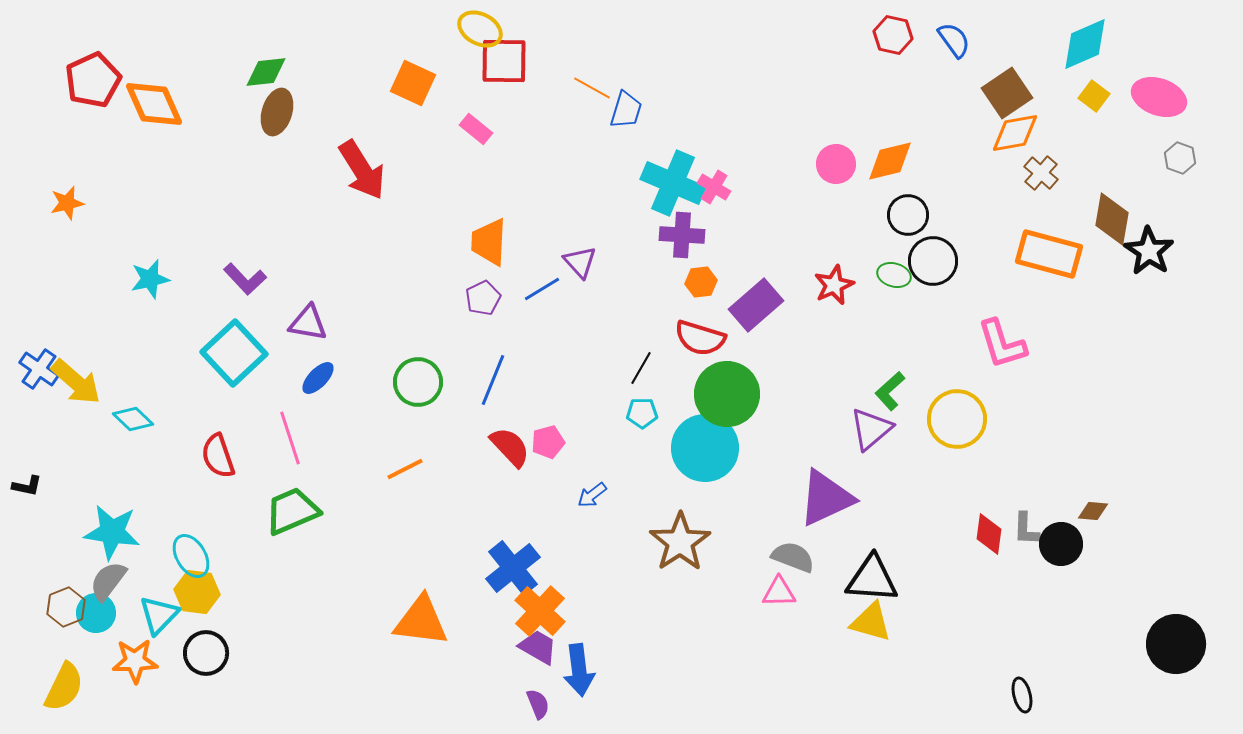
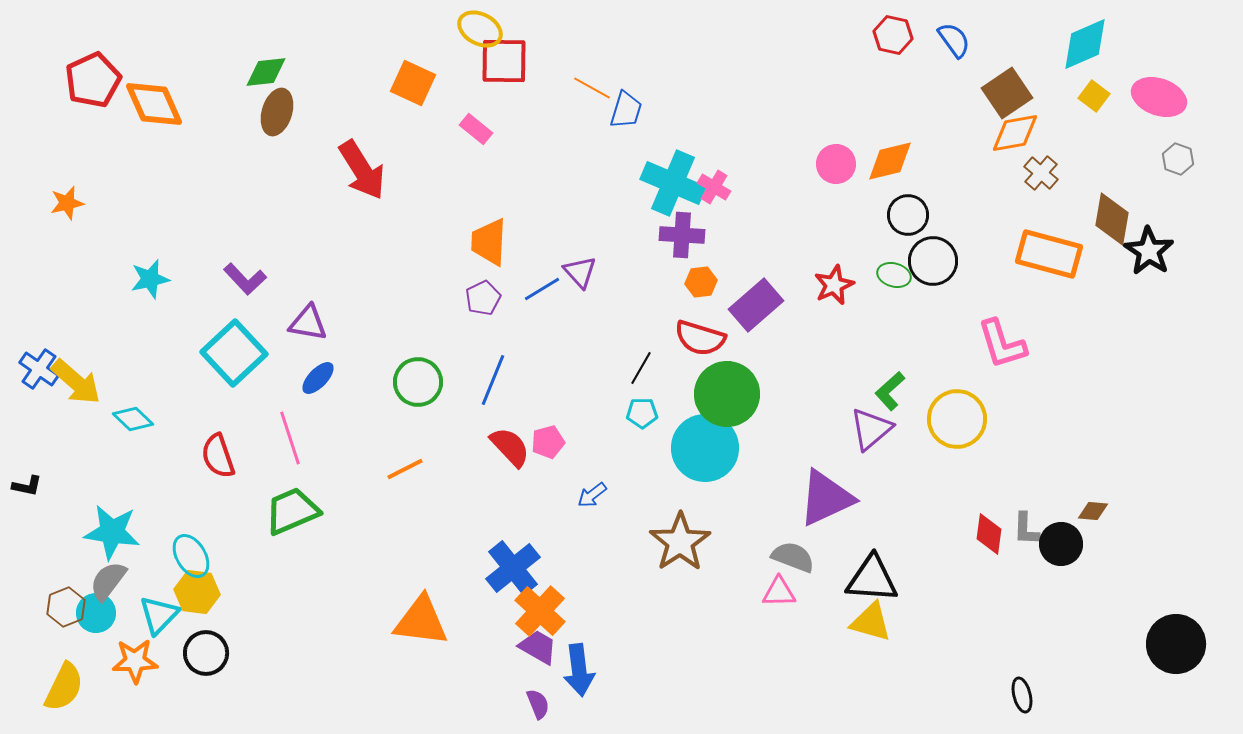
gray hexagon at (1180, 158): moved 2 px left, 1 px down
purple triangle at (580, 262): moved 10 px down
